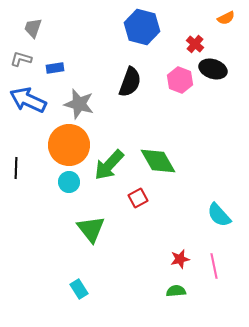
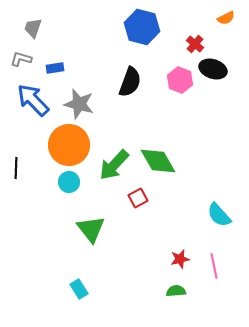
blue arrow: moved 5 px right; rotated 21 degrees clockwise
green arrow: moved 5 px right
